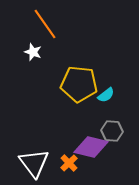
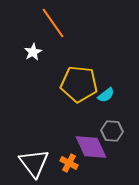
orange line: moved 8 px right, 1 px up
white star: rotated 24 degrees clockwise
purple diamond: rotated 52 degrees clockwise
orange cross: rotated 18 degrees counterclockwise
